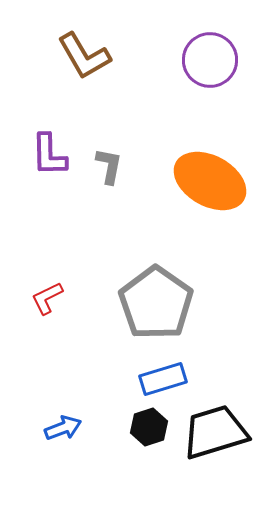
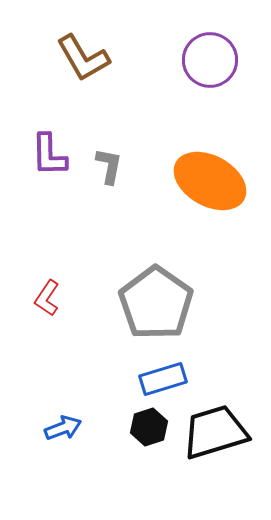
brown L-shape: moved 1 px left, 2 px down
red L-shape: rotated 30 degrees counterclockwise
